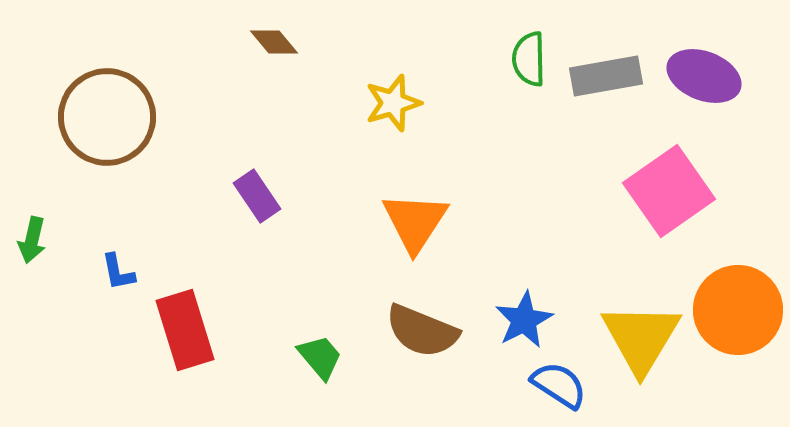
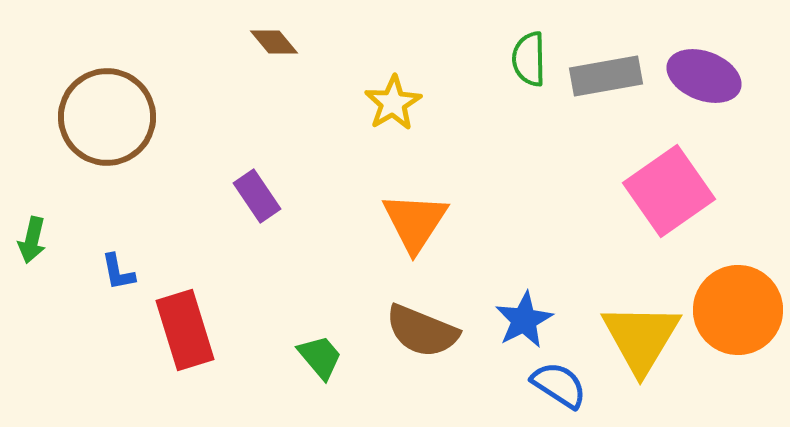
yellow star: rotated 14 degrees counterclockwise
